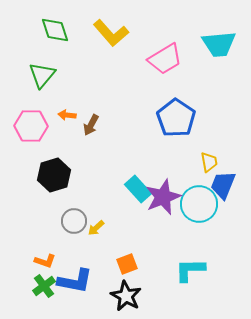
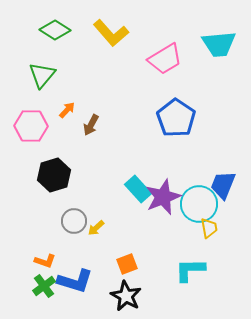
green diamond: rotated 40 degrees counterclockwise
orange arrow: moved 5 px up; rotated 126 degrees clockwise
yellow trapezoid: moved 66 px down
blue L-shape: rotated 6 degrees clockwise
